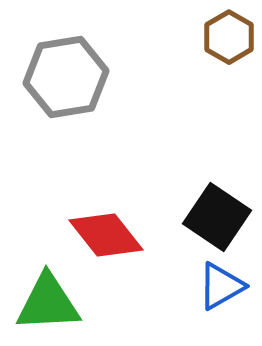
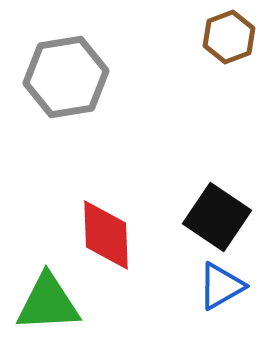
brown hexagon: rotated 9 degrees clockwise
red diamond: rotated 36 degrees clockwise
